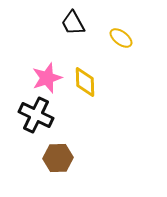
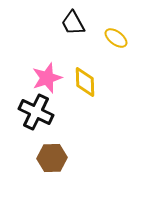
yellow ellipse: moved 5 px left
black cross: moved 3 px up
brown hexagon: moved 6 px left
